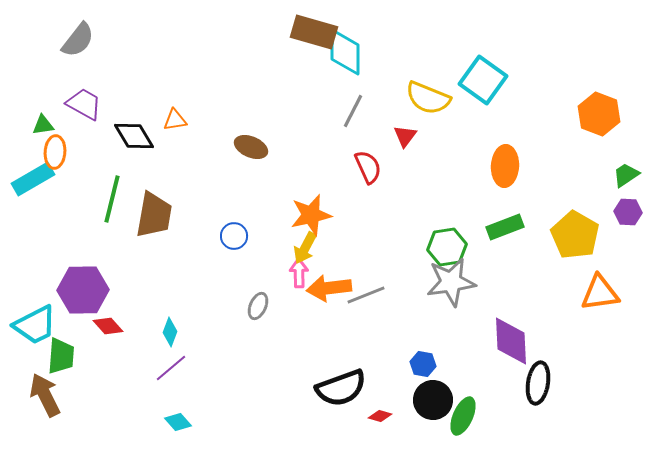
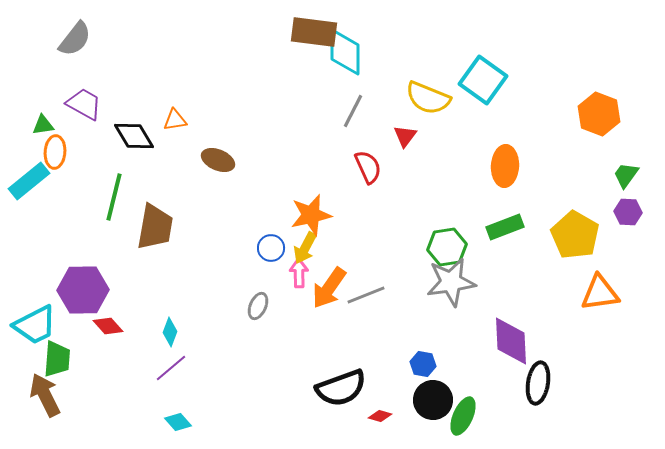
brown rectangle at (314, 32): rotated 9 degrees counterclockwise
gray semicircle at (78, 40): moved 3 px left, 1 px up
brown ellipse at (251, 147): moved 33 px left, 13 px down
green trapezoid at (626, 175): rotated 20 degrees counterclockwise
cyan rectangle at (33, 179): moved 4 px left, 2 px down; rotated 9 degrees counterclockwise
green line at (112, 199): moved 2 px right, 2 px up
brown trapezoid at (154, 215): moved 1 px right, 12 px down
blue circle at (234, 236): moved 37 px right, 12 px down
orange arrow at (329, 288): rotated 48 degrees counterclockwise
green trapezoid at (61, 356): moved 4 px left, 3 px down
